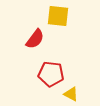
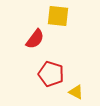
red pentagon: rotated 10 degrees clockwise
yellow triangle: moved 5 px right, 2 px up
